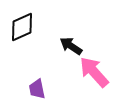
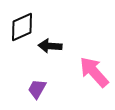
black arrow: moved 21 px left; rotated 30 degrees counterclockwise
purple trapezoid: rotated 40 degrees clockwise
